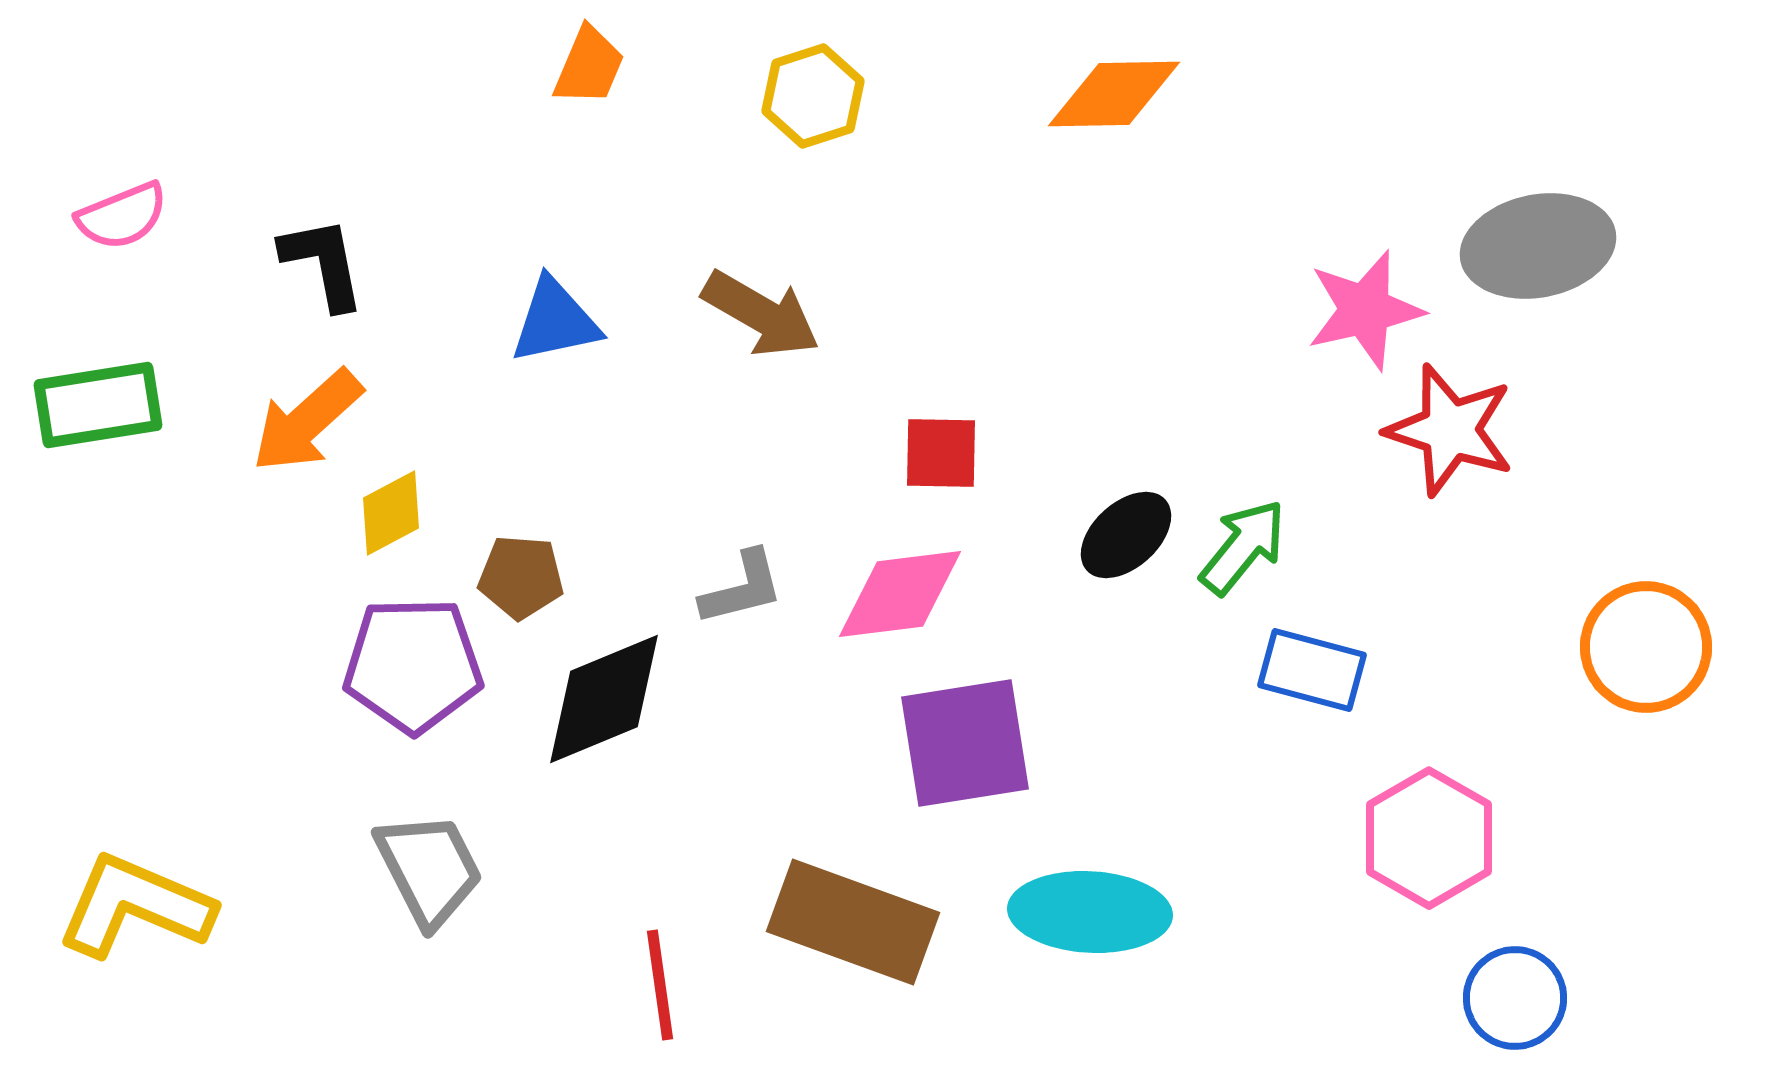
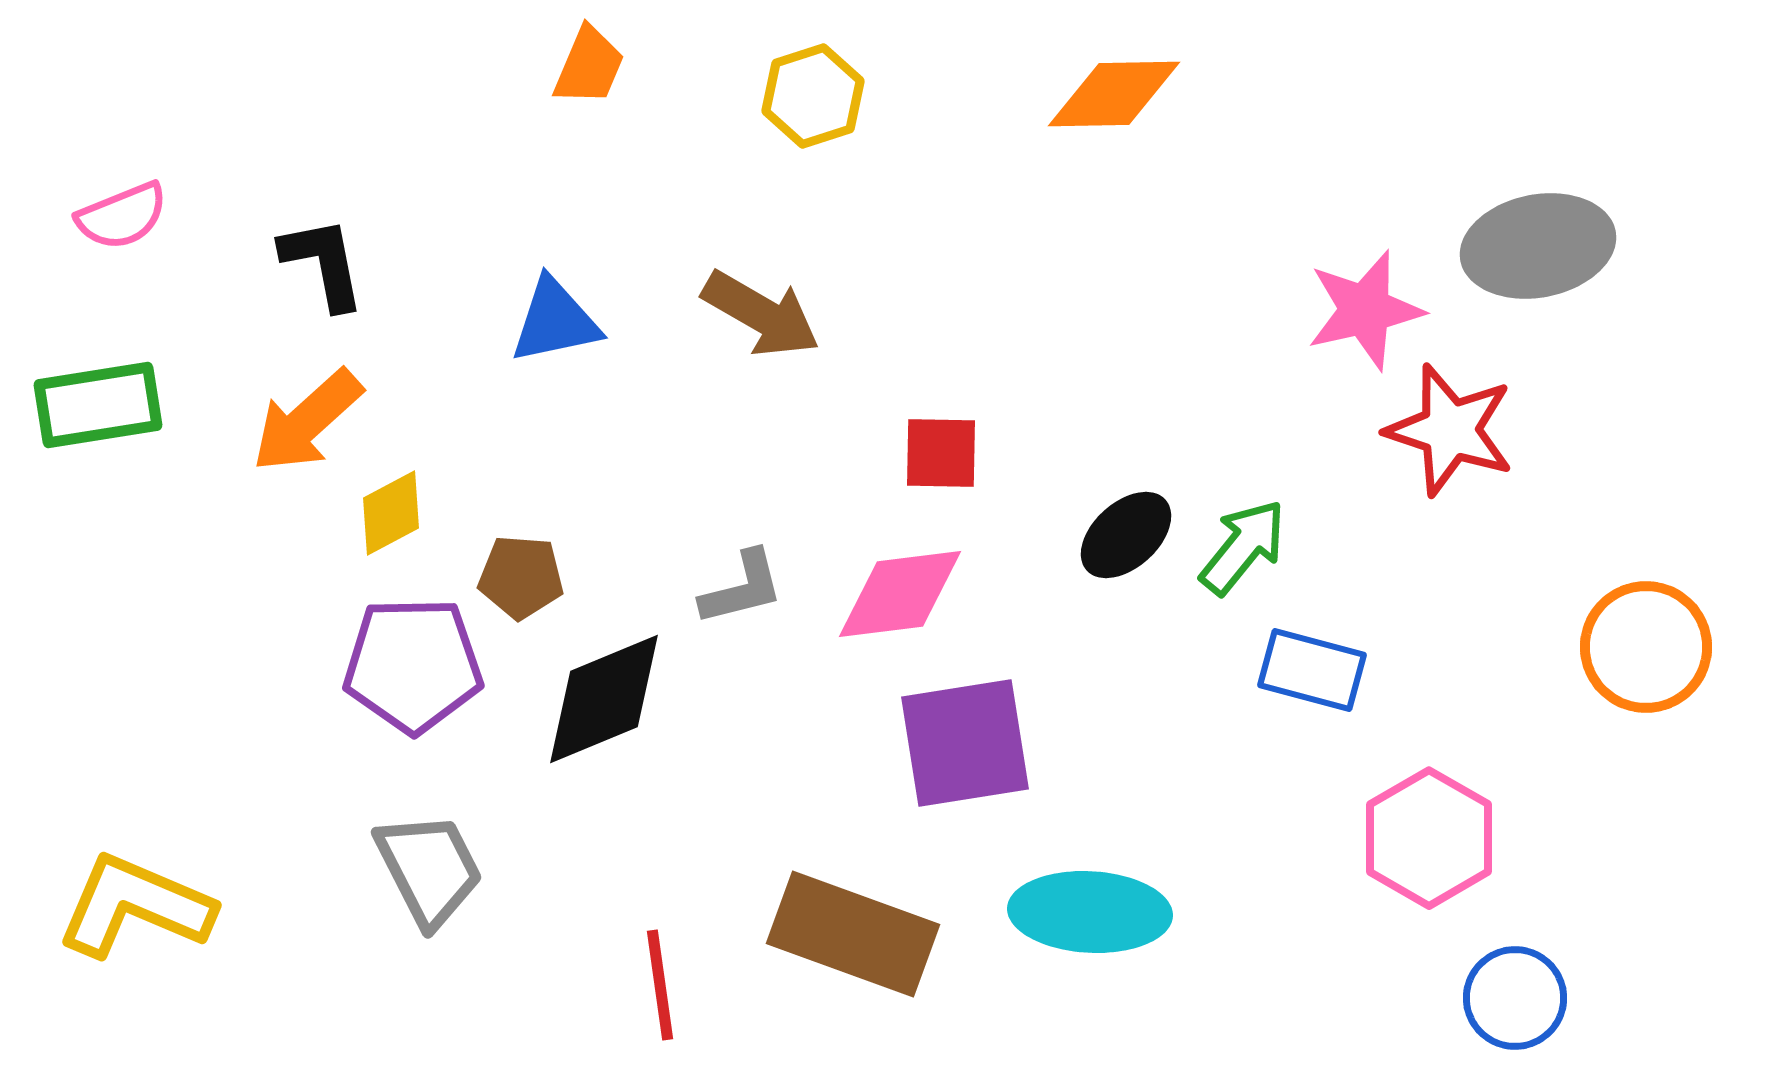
brown rectangle: moved 12 px down
